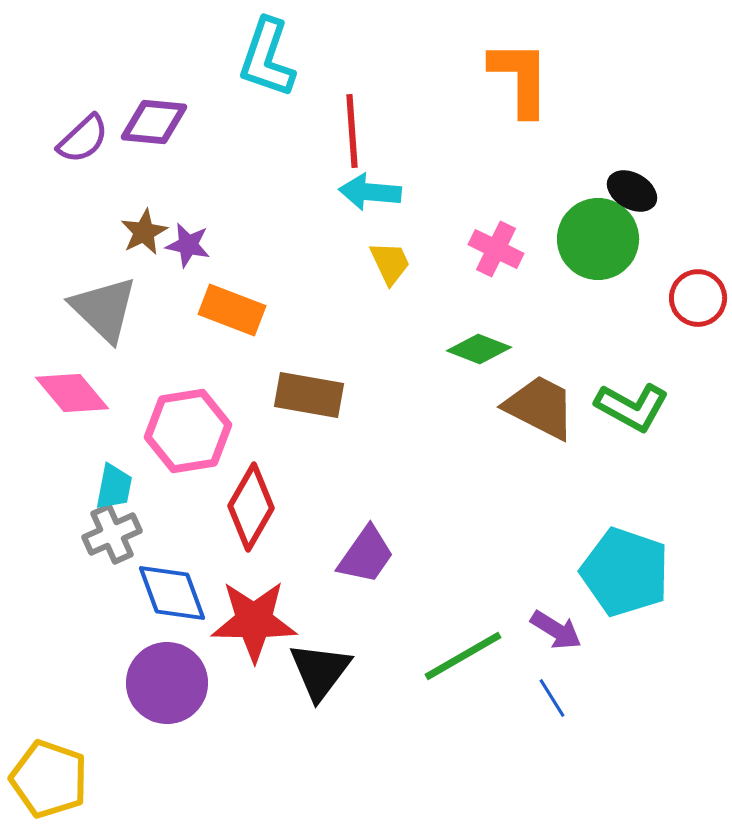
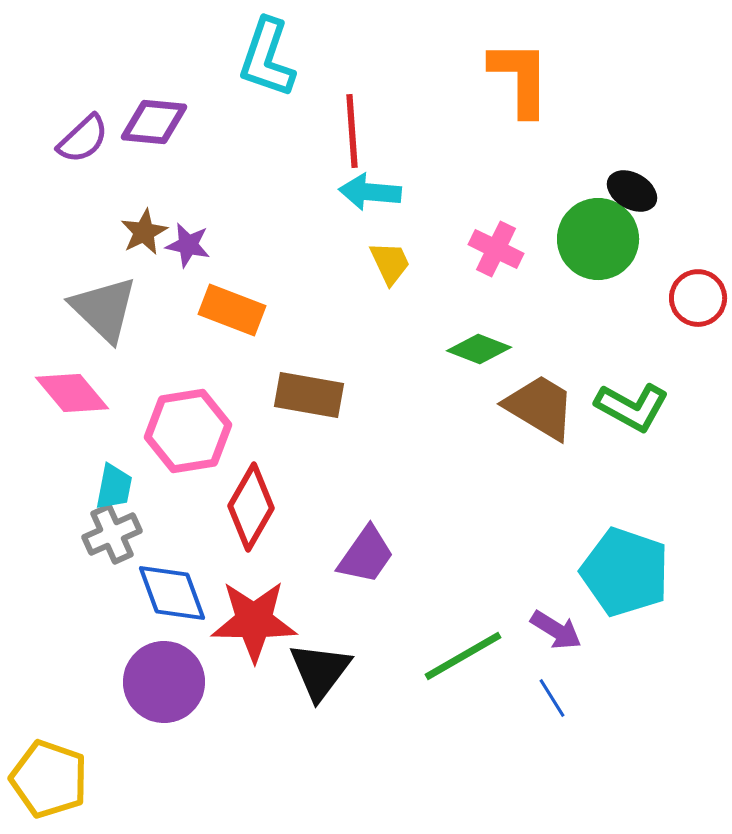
brown trapezoid: rotated 4 degrees clockwise
purple circle: moved 3 px left, 1 px up
